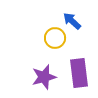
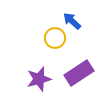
purple rectangle: rotated 64 degrees clockwise
purple star: moved 5 px left, 2 px down
